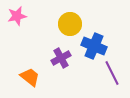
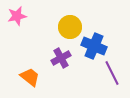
yellow circle: moved 3 px down
